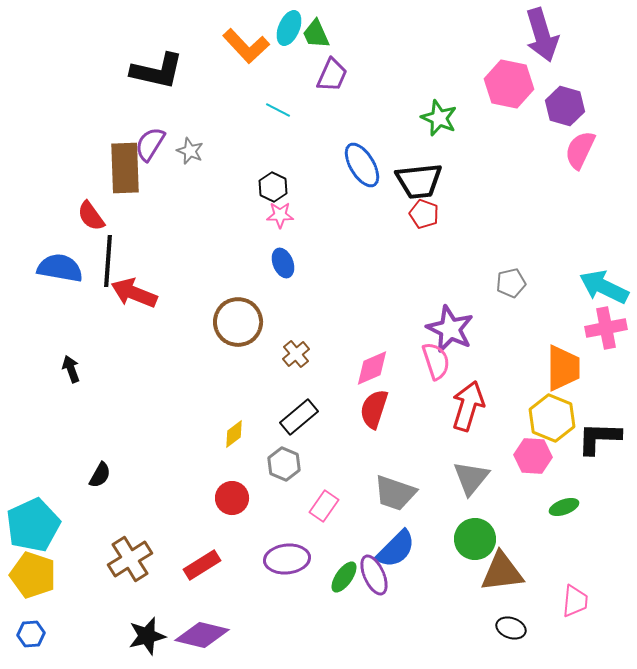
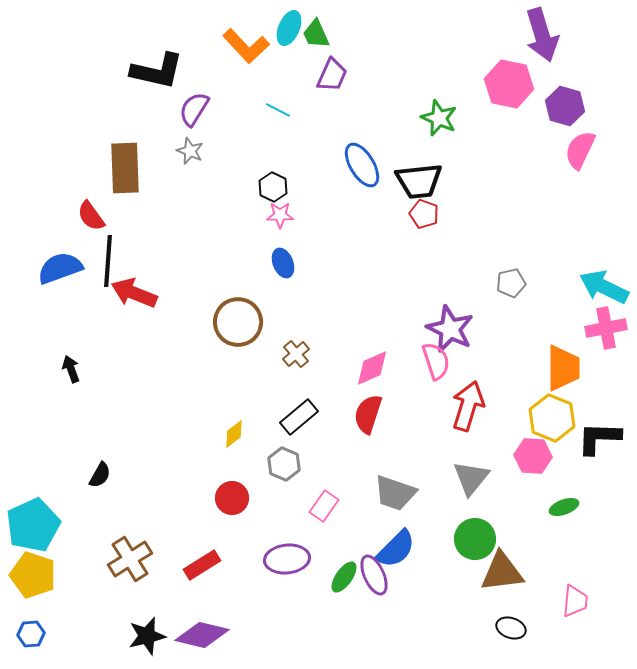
purple semicircle at (150, 144): moved 44 px right, 35 px up
blue semicircle at (60, 268): rotated 30 degrees counterclockwise
red semicircle at (374, 409): moved 6 px left, 5 px down
